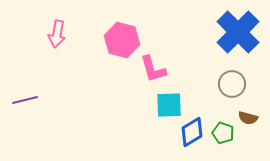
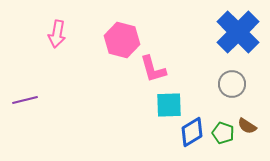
brown semicircle: moved 1 px left, 8 px down; rotated 18 degrees clockwise
